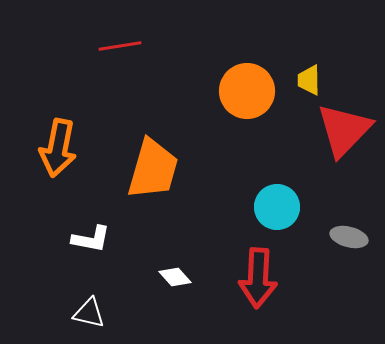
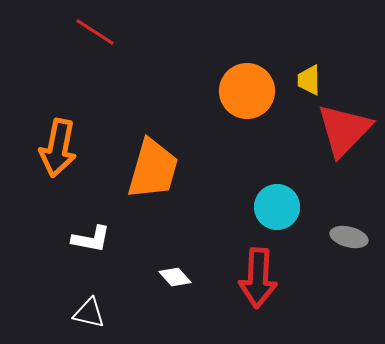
red line: moved 25 px left, 14 px up; rotated 42 degrees clockwise
